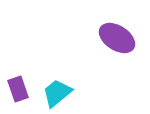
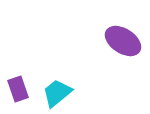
purple ellipse: moved 6 px right, 3 px down
